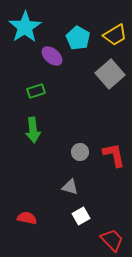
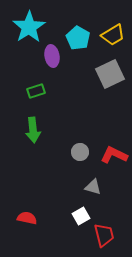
cyan star: moved 4 px right
yellow trapezoid: moved 2 px left
purple ellipse: rotated 40 degrees clockwise
gray square: rotated 16 degrees clockwise
red L-shape: rotated 52 degrees counterclockwise
gray triangle: moved 23 px right
red trapezoid: moved 8 px left, 5 px up; rotated 30 degrees clockwise
